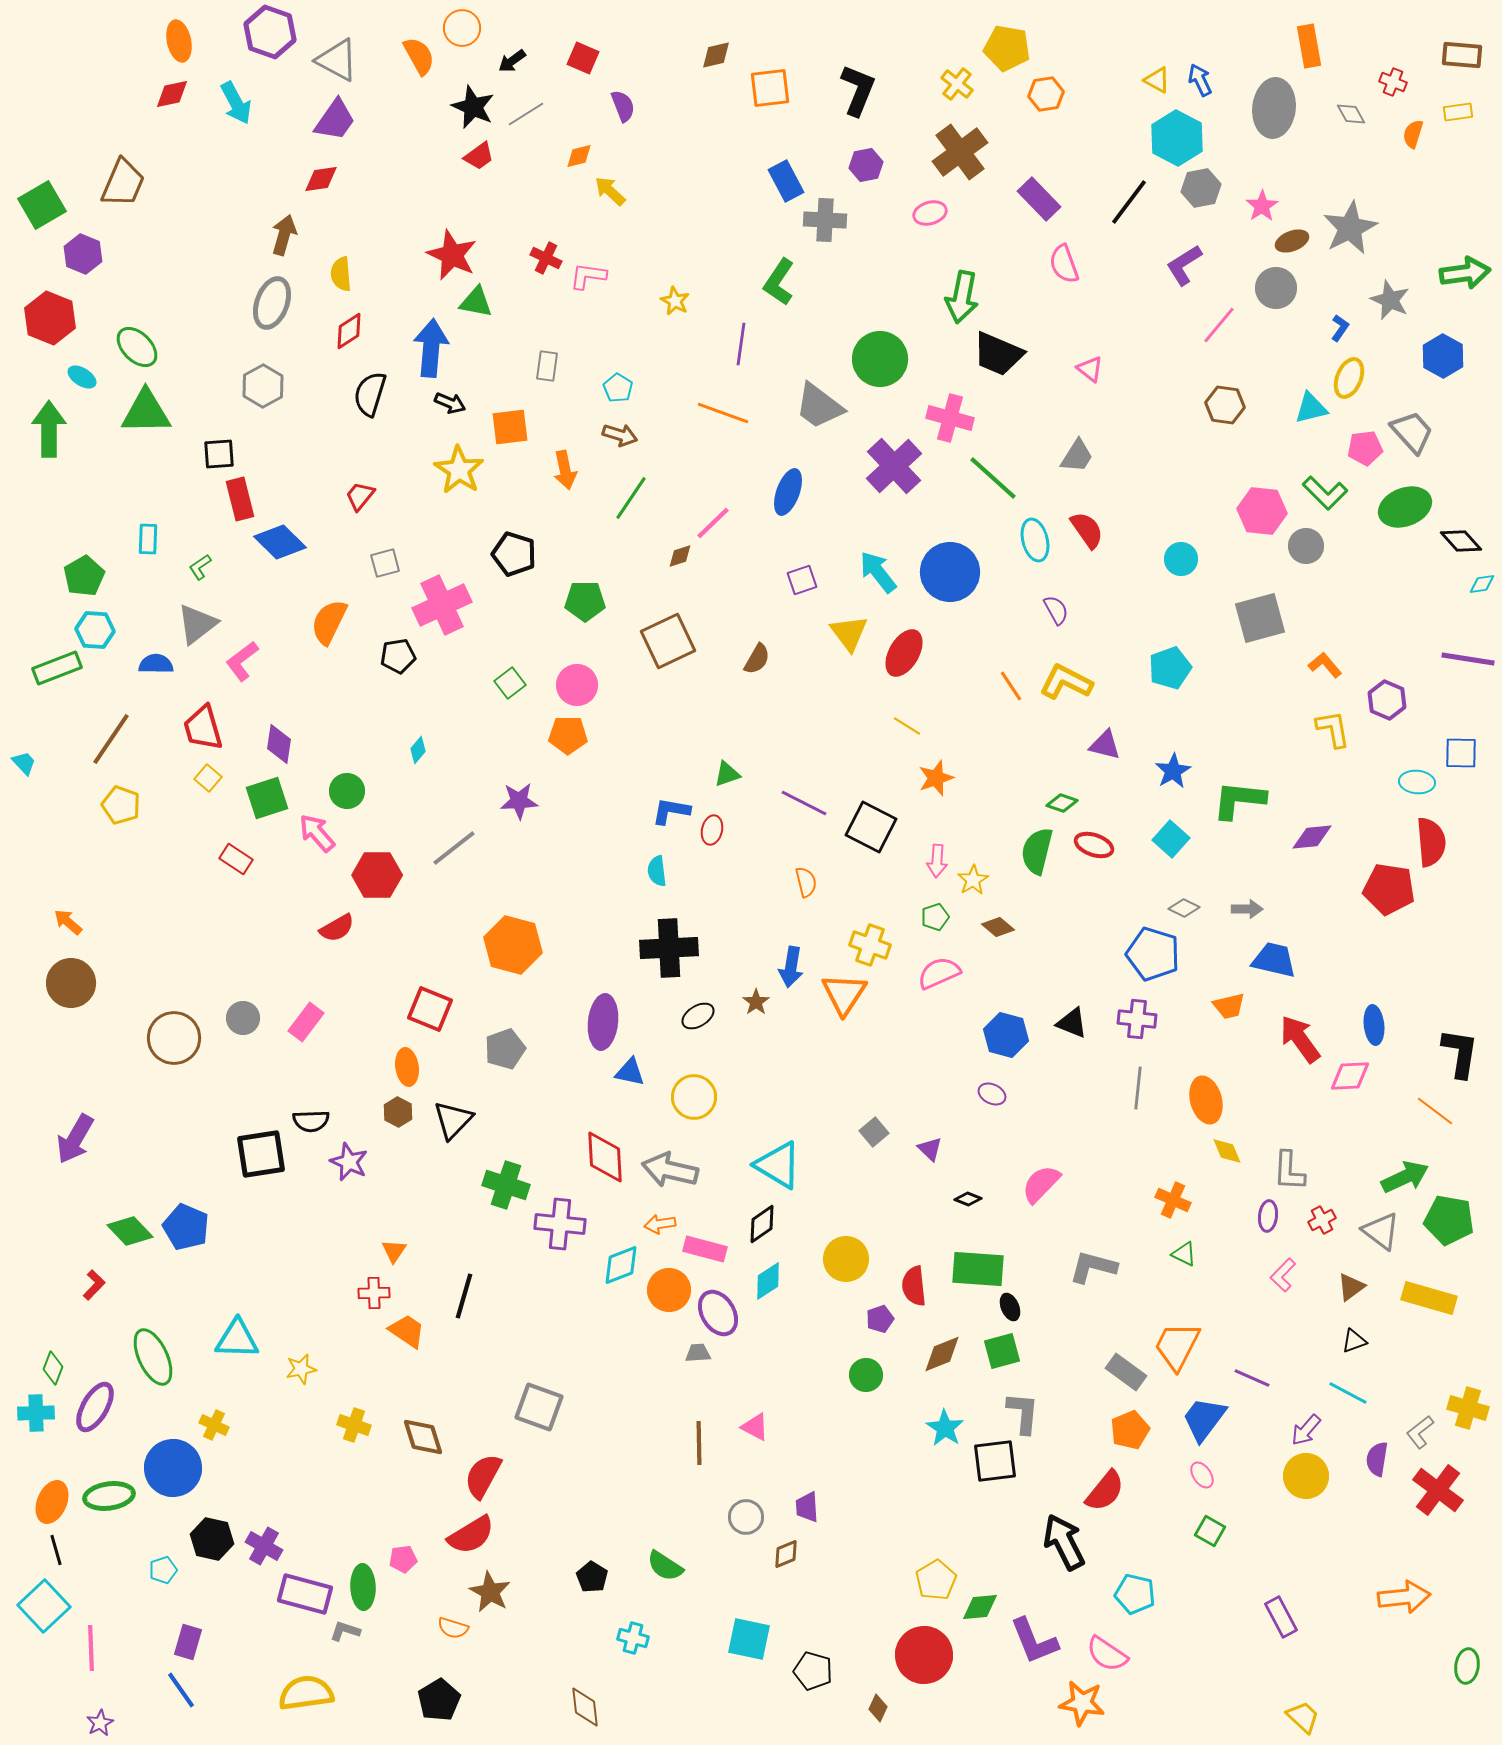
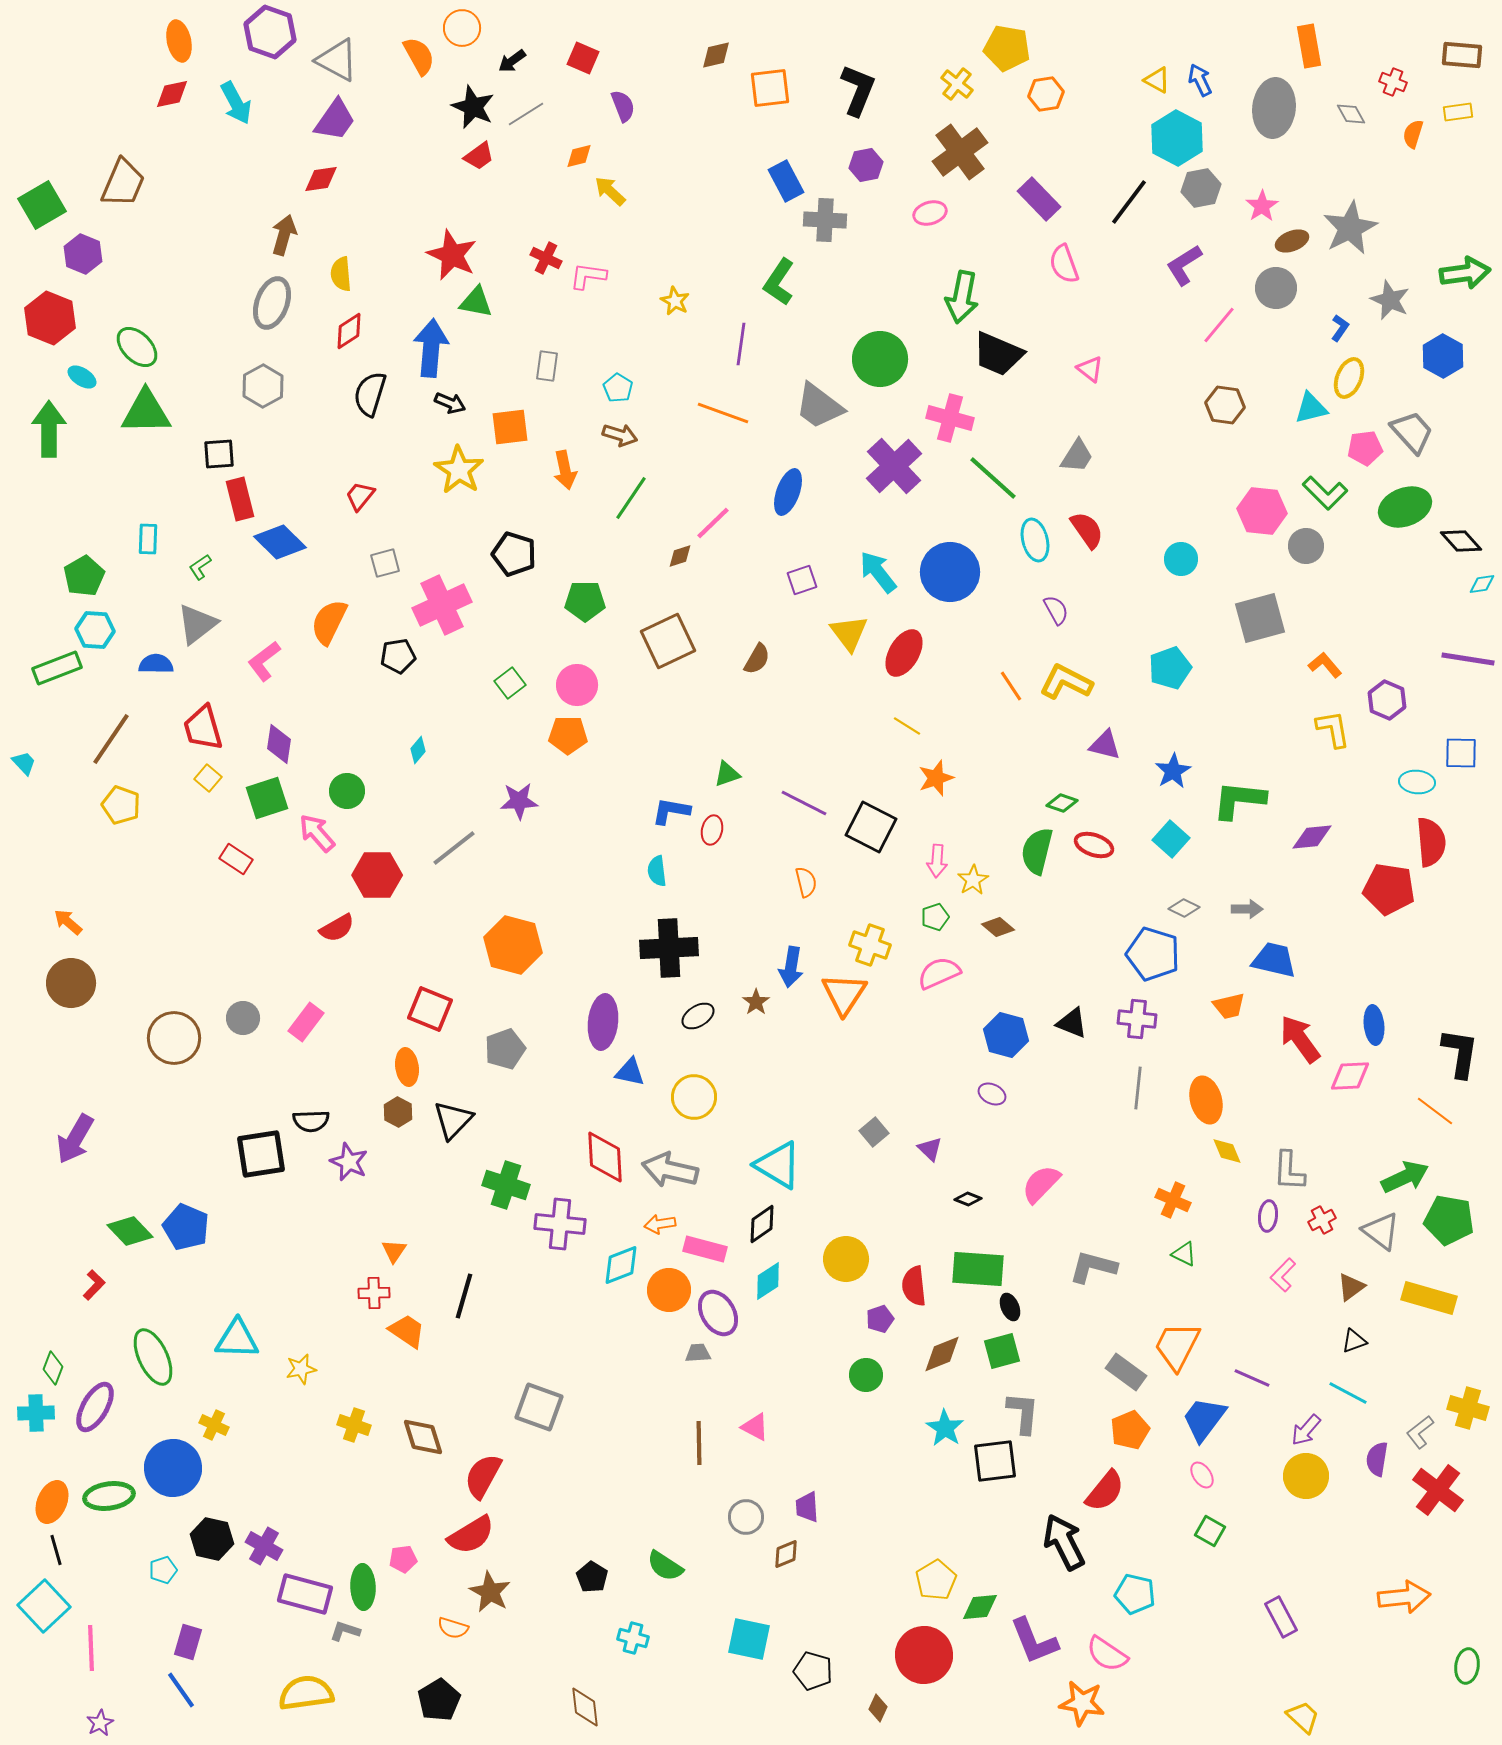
pink L-shape at (242, 661): moved 22 px right
